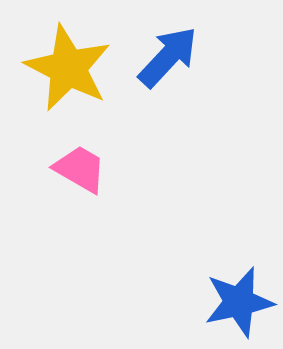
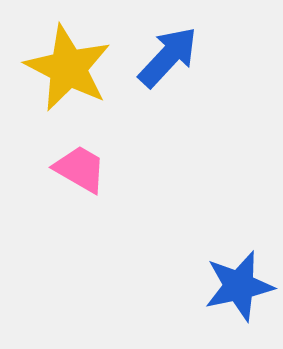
blue star: moved 16 px up
